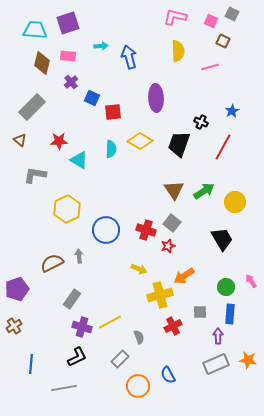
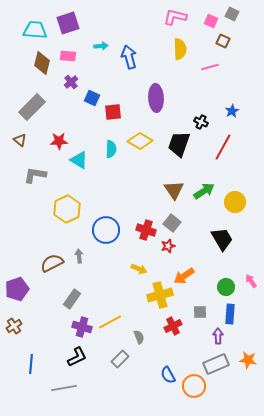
yellow semicircle at (178, 51): moved 2 px right, 2 px up
orange circle at (138, 386): moved 56 px right
